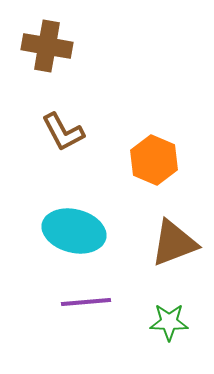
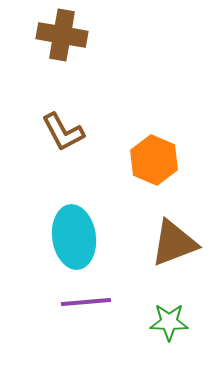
brown cross: moved 15 px right, 11 px up
cyan ellipse: moved 6 px down; rotated 68 degrees clockwise
